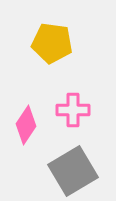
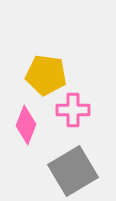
yellow pentagon: moved 6 px left, 32 px down
pink diamond: rotated 12 degrees counterclockwise
